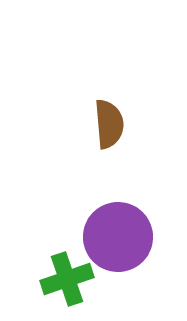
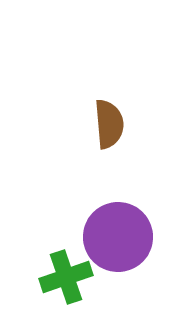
green cross: moved 1 px left, 2 px up
